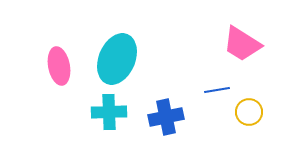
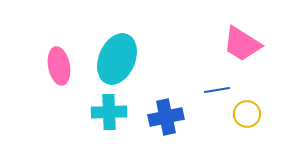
yellow circle: moved 2 px left, 2 px down
